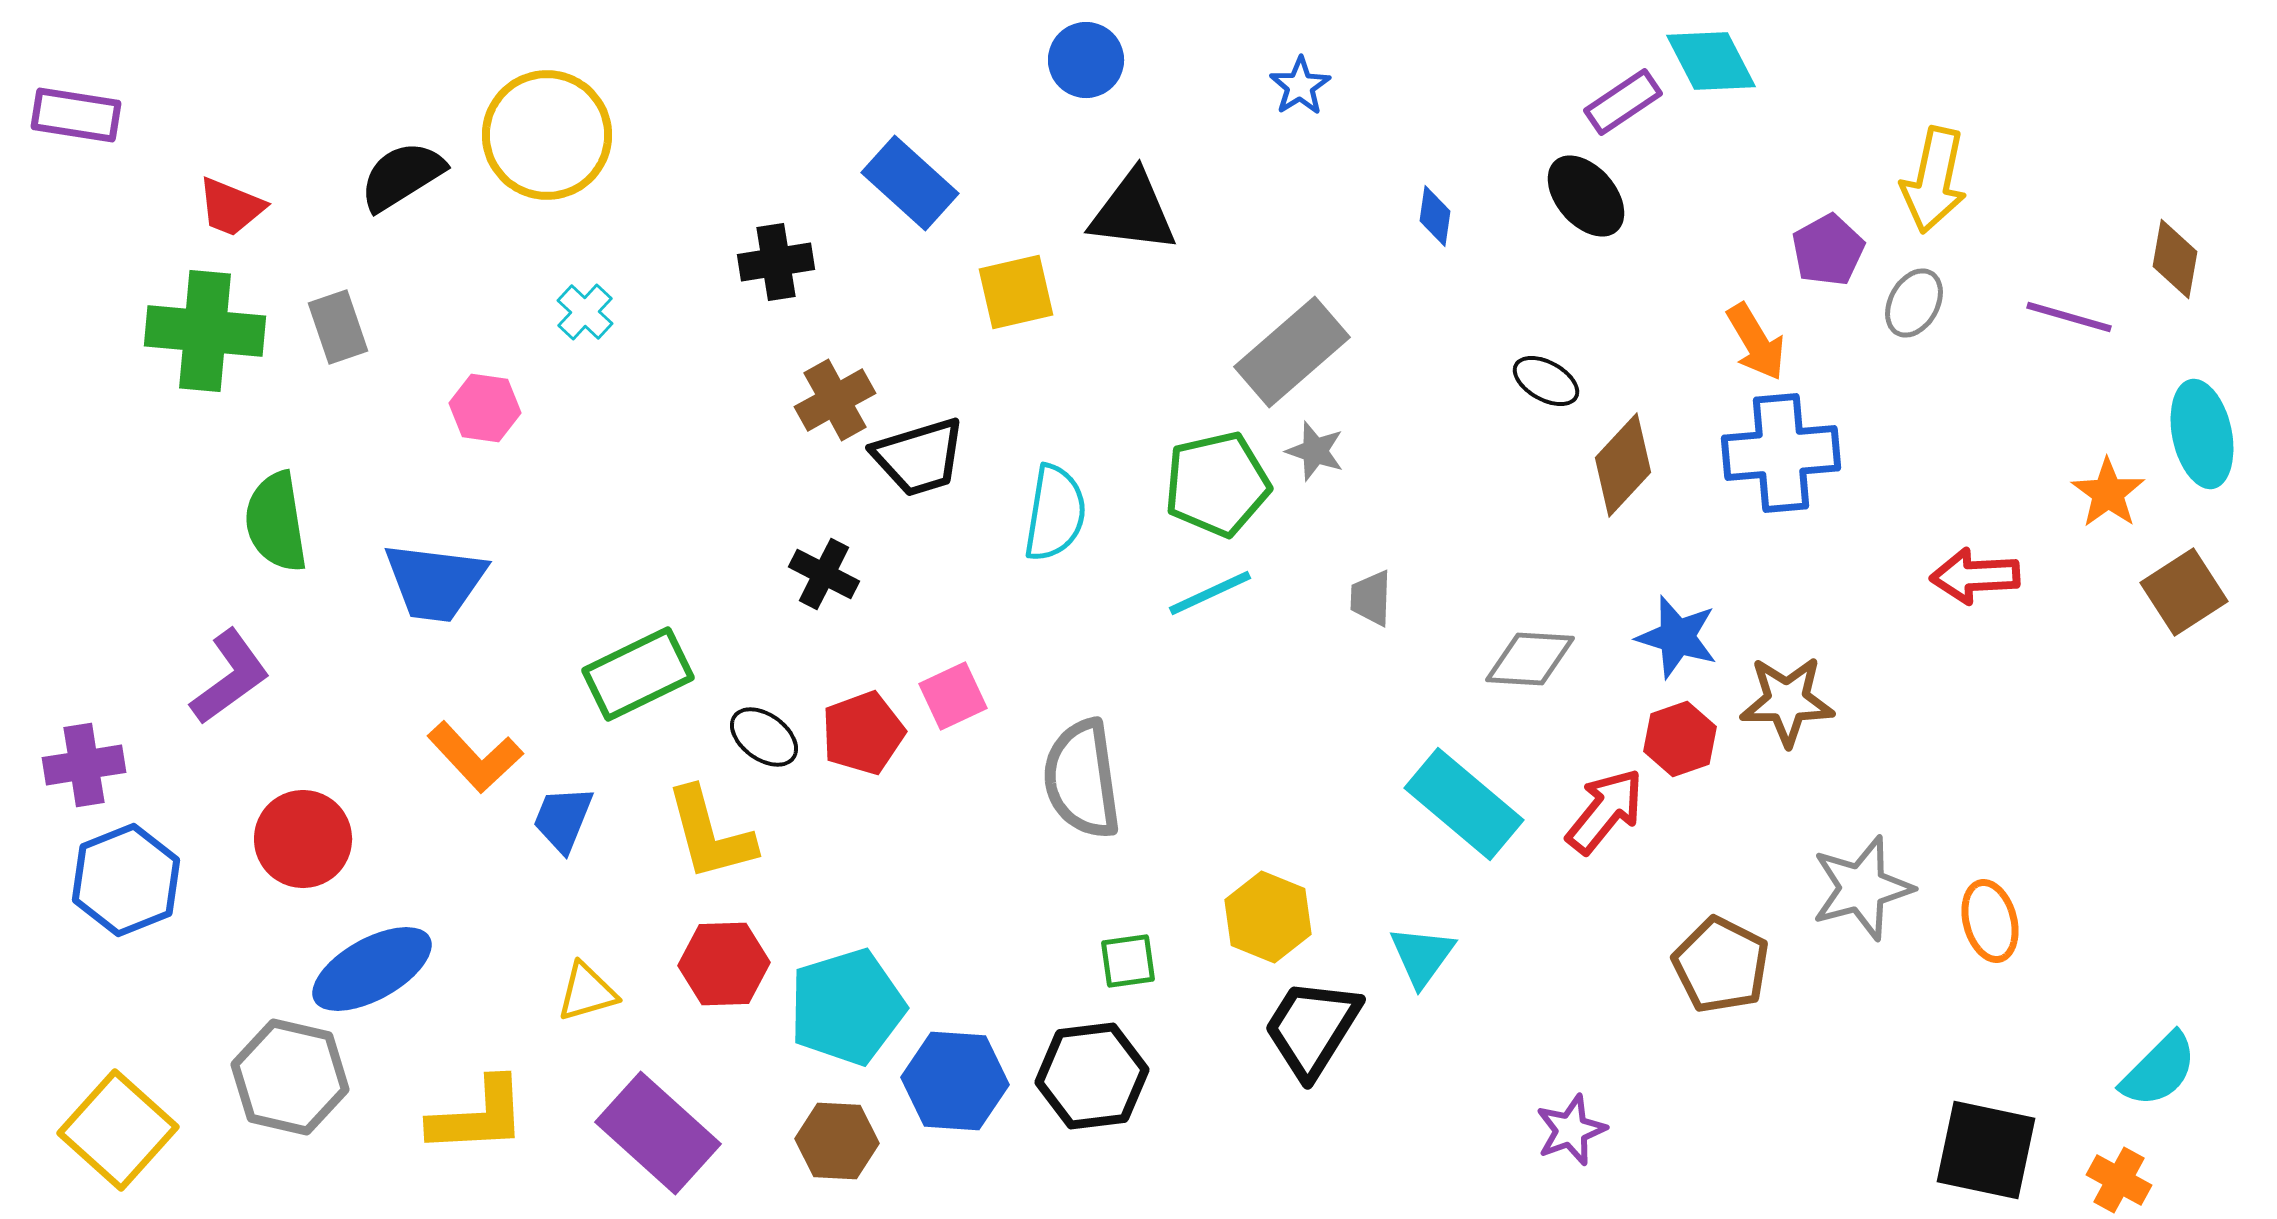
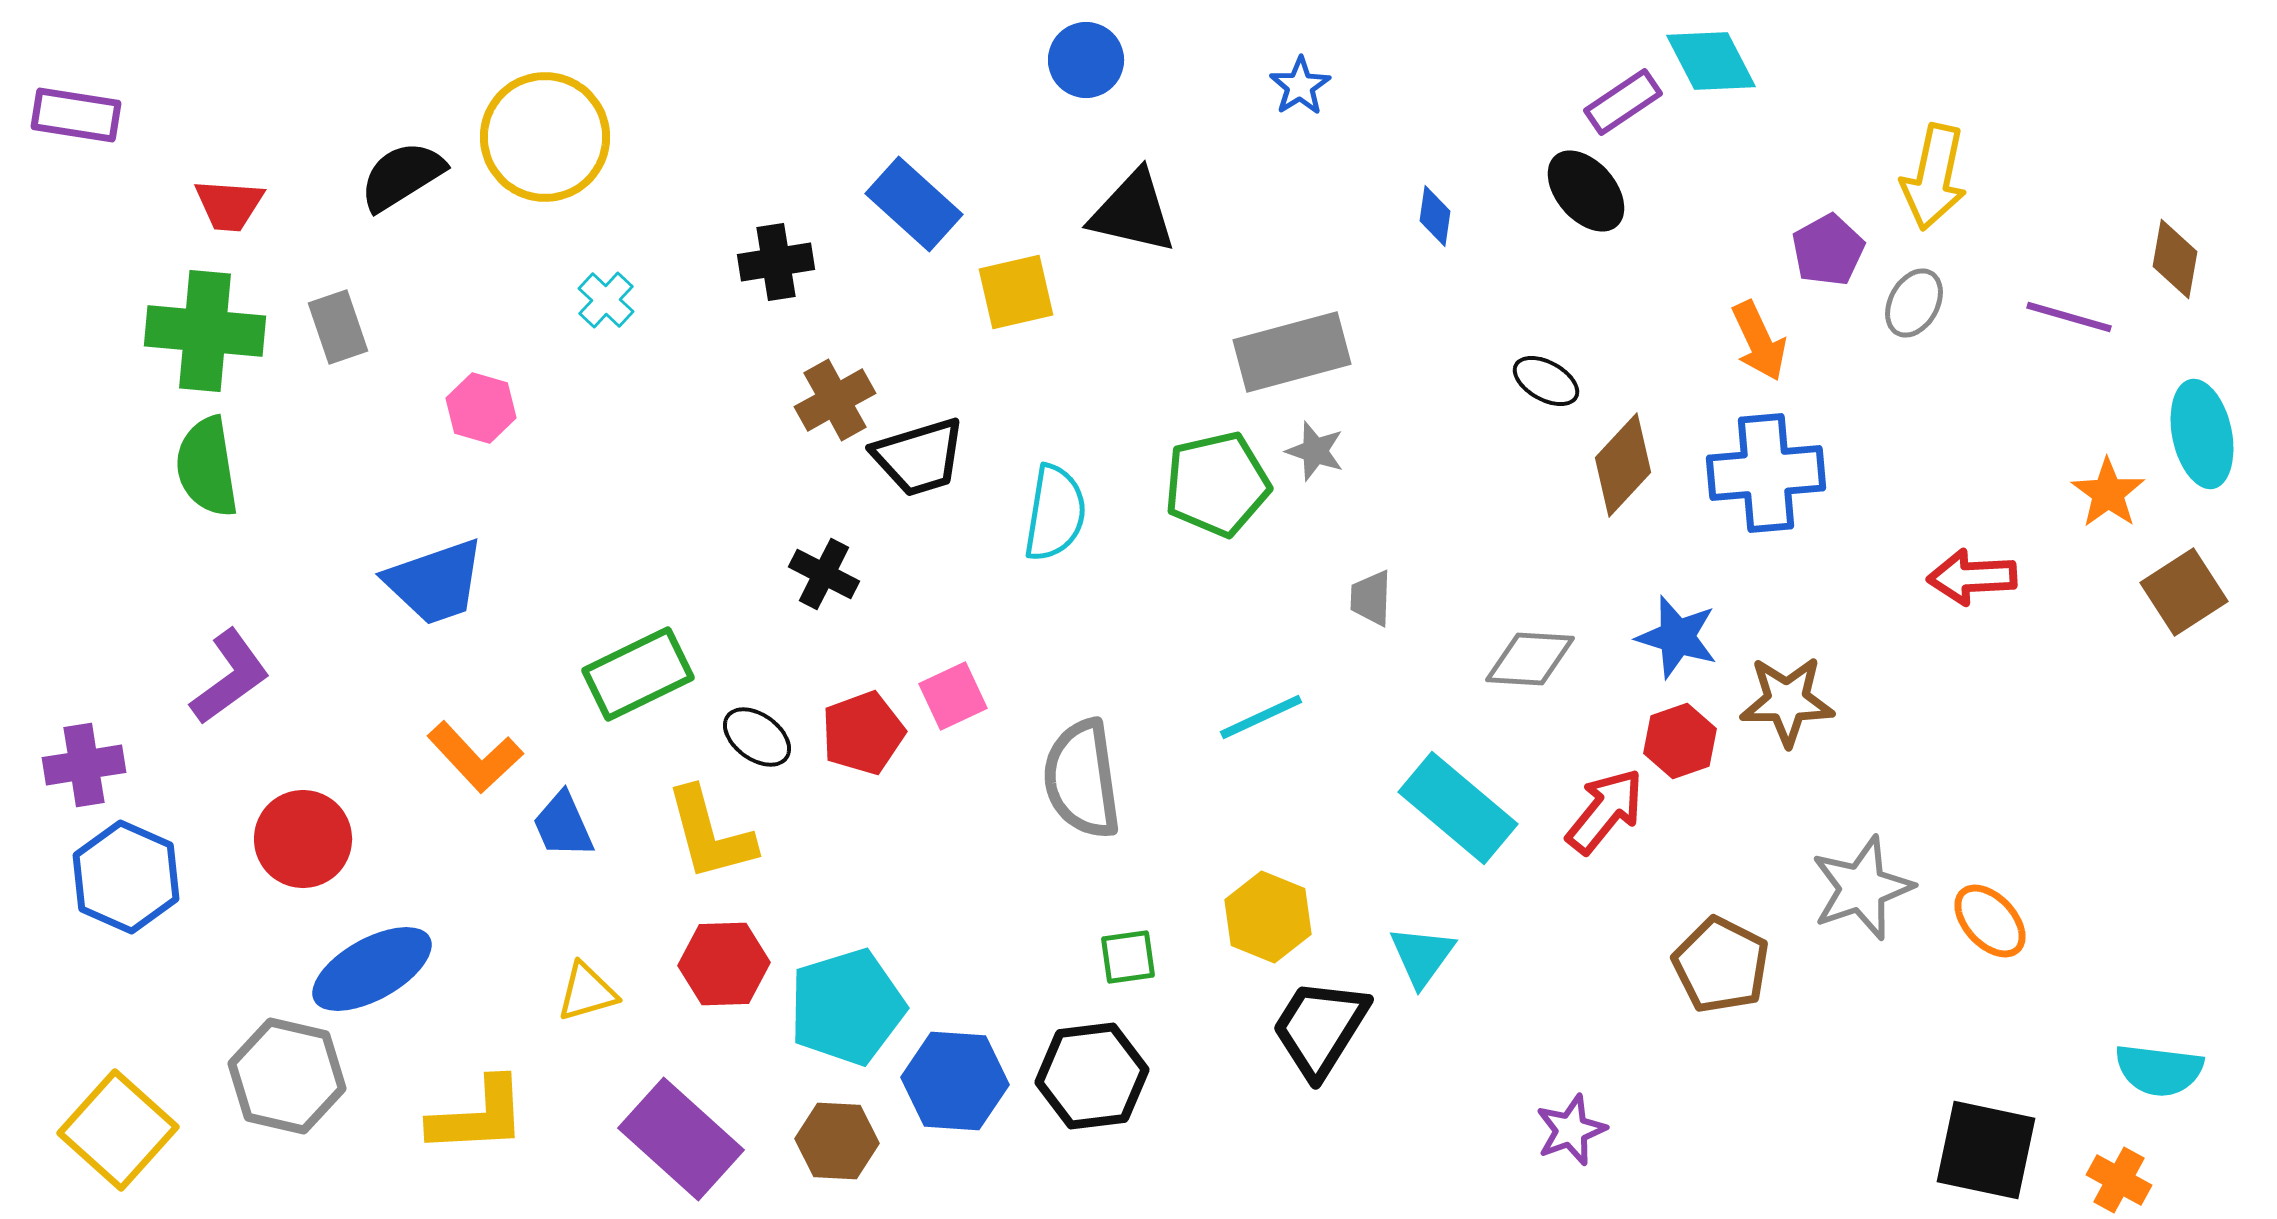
yellow circle at (547, 135): moved 2 px left, 2 px down
yellow arrow at (1934, 180): moved 3 px up
blue rectangle at (910, 183): moved 4 px right, 21 px down
black ellipse at (1586, 196): moved 5 px up
red trapezoid at (231, 207): moved 2 px left, 2 px up; rotated 18 degrees counterclockwise
black triangle at (1133, 212): rotated 6 degrees clockwise
cyan cross at (585, 312): moved 21 px right, 12 px up
orange arrow at (1756, 342): moved 3 px right, 1 px up; rotated 6 degrees clockwise
gray rectangle at (1292, 352): rotated 26 degrees clockwise
pink hexagon at (485, 408): moved 4 px left; rotated 8 degrees clockwise
blue cross at (1781, 453): moved 15 px left, 20 px down
green semicircle at (276, 522): moved 69 px left, 55 px up
red arrow at (1975, 576): moved 3 px left, 1 px down
blue trapezoid at (435, 582): rotated 26 degrees counterclockwise
cyan line at (1210, 593): moved 51 px right, 124 px down
black ellipse at (764, 737): moved 7 px left
red hexagon at (1680, 739): moved 2 px down
cyan rectangle at (1464, 804): moved 6 px left, 4 px down
blue trapezoid at (563, 819): moved 6 px down; rotated 46 degrees counterclockwise
blue hexagon at (126, 880): moved 3 px up; rotated 14 degrees counterclockwise
gray star at (1862, 888): rotated 4 degrees counterclockwise
orange ellipse at (1990, 921): rotated 28 degrees counterclockwise
green square at (1128, 961): moved 4 px up
black trapezoid at (1312, 1028): moved 8 px right
cyan semicircle at (2159, 1070): rotated 52 degrees clockwise
gray hexagon at (290, 1077): moved 3 px left, 1 px up
purple rectangle at (658, 1133): moved 23 px right, 6 px down
